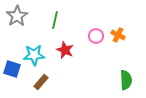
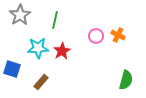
gray star: moved 3 px right, 1 px up
red star: moved 3 px left, 1 px down; rotated 18 degrees clockwise
cyan star: moved 4 px right, 7 px up
green semicircle: rotated 18 degrees clockwise
